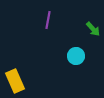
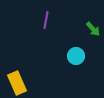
purple line: moved 2 px left
yellow rectangle: moved 2 px right, 2 px down
